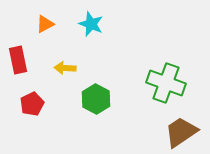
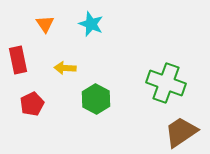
orange triangle: rotated 36 degrees counterclockwise
